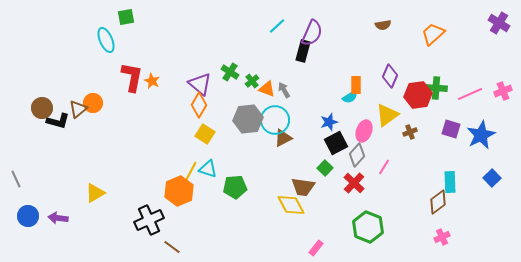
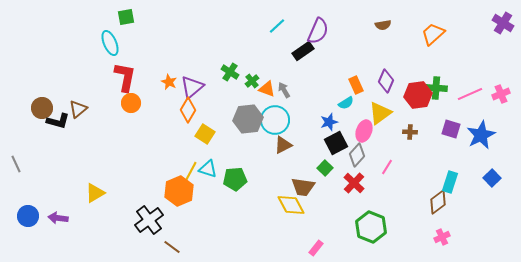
purple cross at (499, 23): moved 4 px right
purple semicircle at (312, 33): moved 6 px right, 2 px up
cyan ellipse at (106, 40): moved 4 px right, 3 px down
black rectangle at (303, 51): rotated 40 degrees clockwise
purple diamond at (390, 76): moved 4 px left, 5 px down
red L-shape at (132, 77): moved 7 px left
orange star at (152, 81): moved 17 px right, 1 px down
purple triangle at (200, 84): moved 8 px left, 3 px down; rotated 40 degrees clockwise
orange rectangle at (356, 85): rotated 24 degrees counterclockwise
pink cross at (503, 91): moved 2 px left, 3 px down
cyan semicircle at (350, 97): moved 4 px left, 6 px down
orange circle at (93, 103): moved 38 px right
orange diamond at (199, 105): moved 11 px left, 5 px down
yellow triangle at (387, 115): moved 7 px left, 2 px up
brown cross at (410, 132): rotated 24 degrees clockwise
brown triangle at (283, 138): moved 7 px down
pink line at (384, 167): moved 3 px right
gray line at (16, 179): moved 15 px up
cyan rectangle at (450, 182): rotated 20 degrees clockwise
green pentagon at (235, 187): moved 8 px up
black cross at (149, 220): rotated 12 degrees counterclockwise
green hexagon at (368, 227): moved 3 px right
